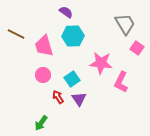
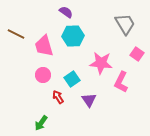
pink square: moved 6 px down
purple triangle: moved 10 px right, 1 px down
